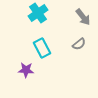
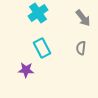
gray arrow: moved 1 px down
gray semicircle: moved 2 px right, 4 px down; rotated 136 degrees clockwise
